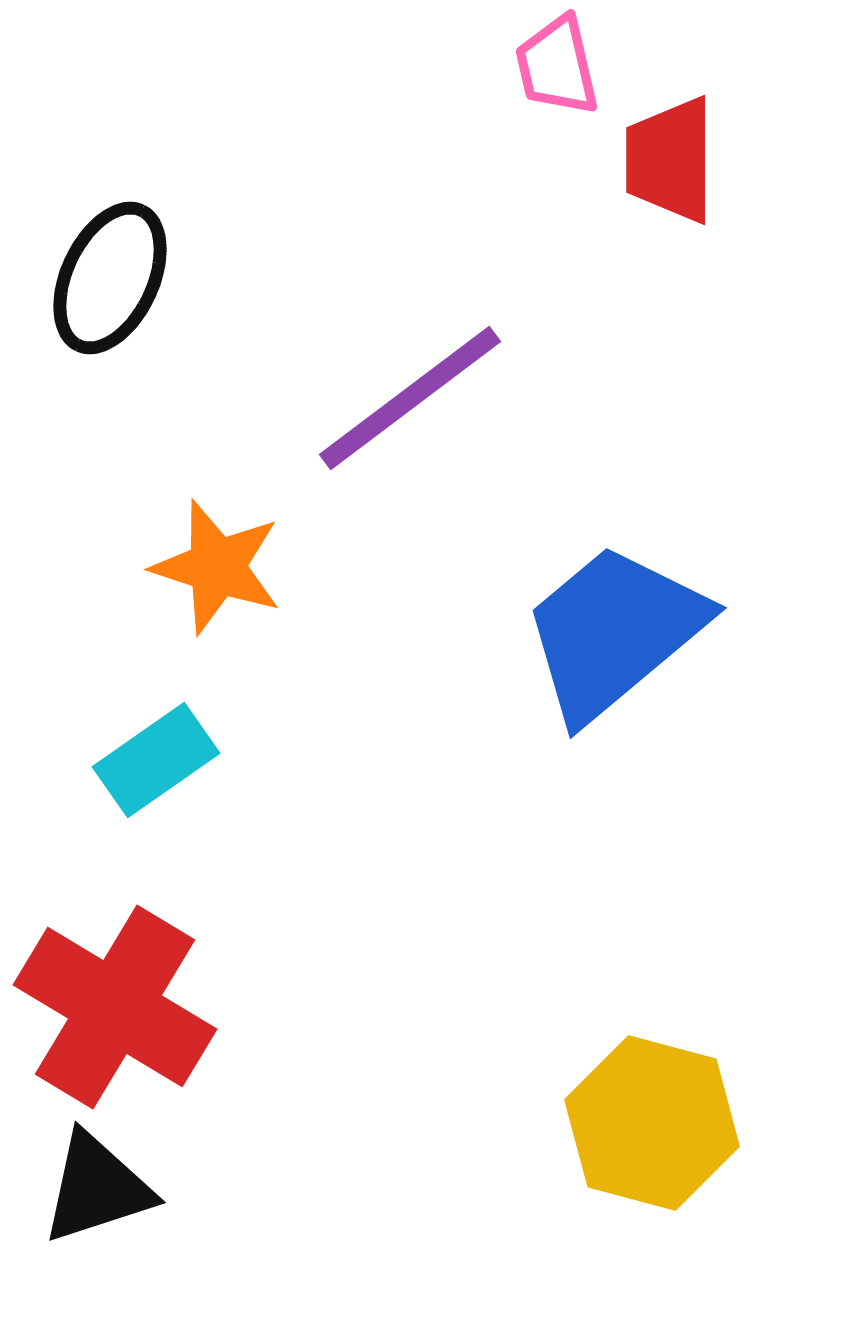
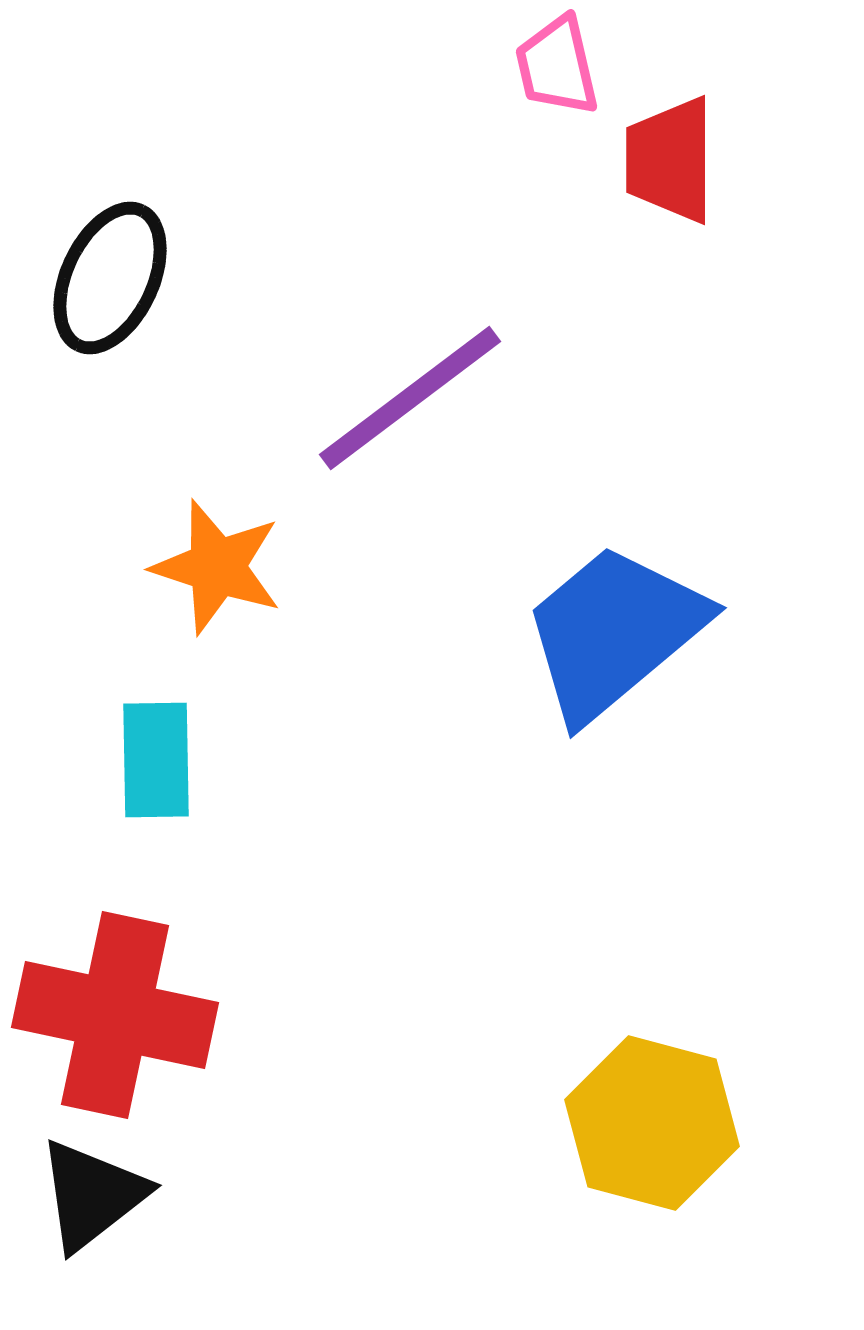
cyan rectangle: rotated 56 degrees counterclockwise
red cross: moved 8 px down; rotated 19 degrees counterclockwise
black triangle: moved 5 px left, 7 px down; rotated 20 degrees counterclockwise
